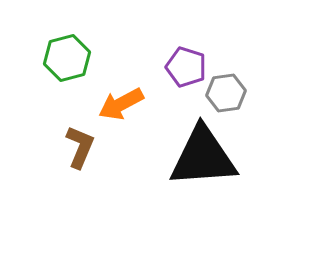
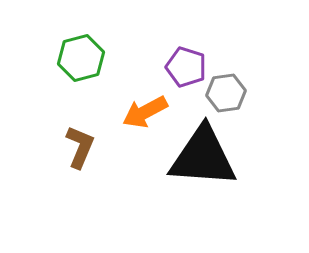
green hexagon: moved 14 px right
orange arrow: moved 24 px right, 8 px down
black triangle: rotated 8 degrees clockwise
